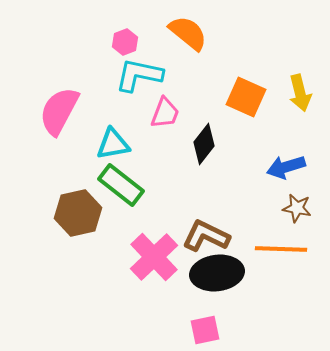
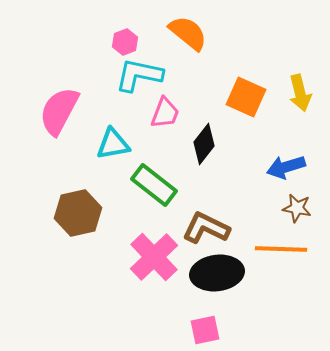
green rectangle: moved 33 px right
brown L-shape: moved 8 px up
